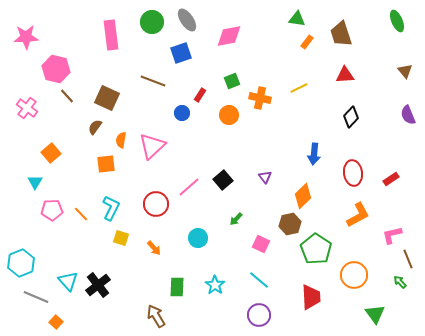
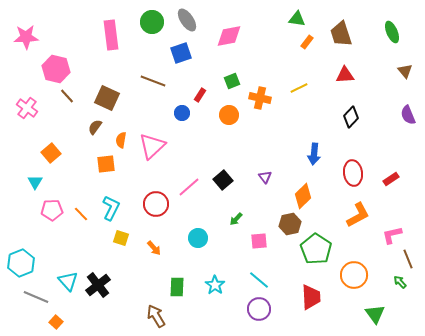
green ellipse at (397, 21): moved 5 px left, 11 px down
pink square at (261, 244): moved 2 px left, 3 px up; rotated 30 degrees counterclockwise
purple circle at (259, 315): moved 6 px up
